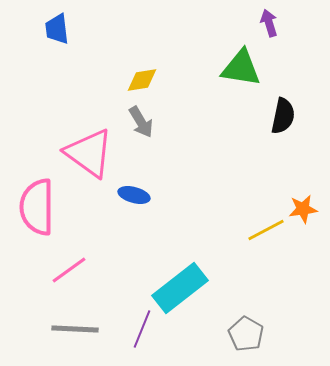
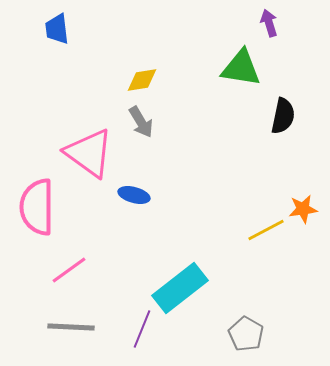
gray line: moved 4 px left, 2 px up
